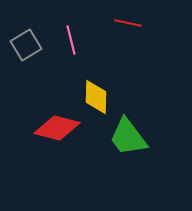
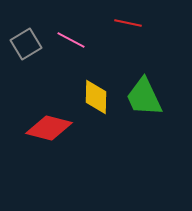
pink line: rotated 48 degrees counterclockwise
gray square: moved 1 px up
red diamond: moved 8 px left
green trapezoid: moved 16 px right, 40 px up; rotated 12 degrees clockwise
